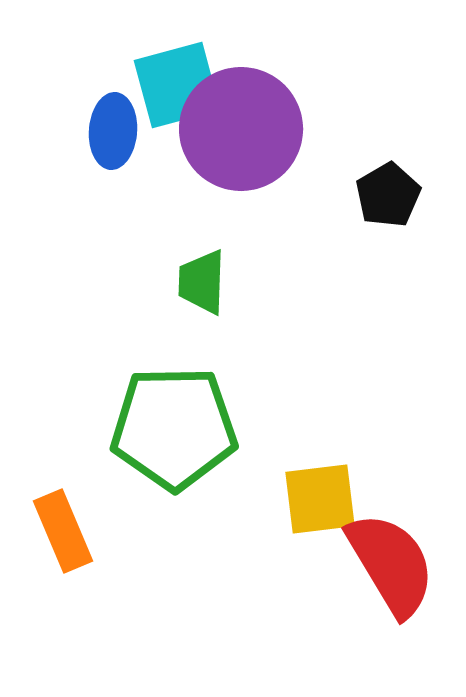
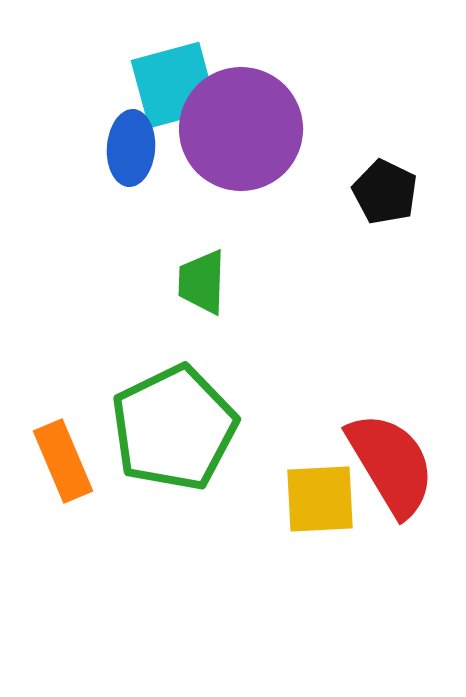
cyan square: moved 3 px left
blue ellipse: moved 18 px right, 17 px down
black pentagon: moved 3 px left, 3 px up; rotated 16 degrees counterclockwise
green pentagon: rotated 25 degrees counterclockwise
yellow square: rotated 4 degrees clockwise
orange rectangle: moved 70 px up
red semicircle: moved 100 px up
